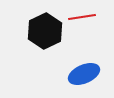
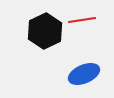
red line: moved 3 px down
